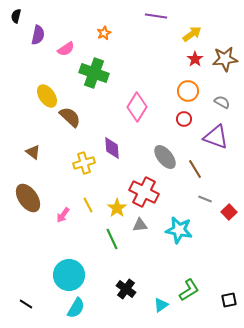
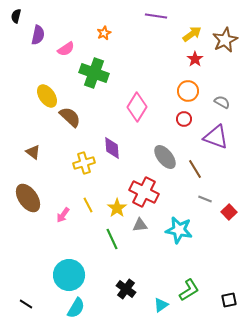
brown star: moved 19 px up; rotated 20 degrees counterclockwise
